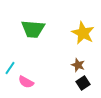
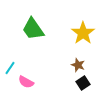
green trapezoid: rotated 50 degrees clockwise
yellow star: rotated 10 degrees clockwise
